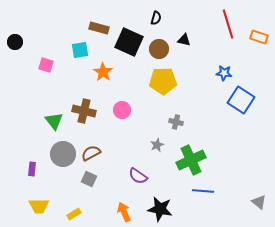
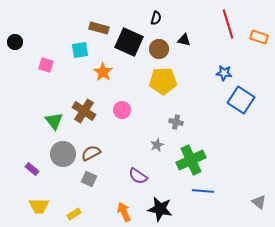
brown cross: rotated 20 degrees clockwise
purple rectangle: rotated 56 degrees counterclockwise
